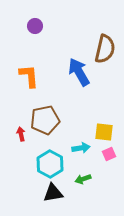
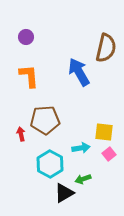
purple circle: moved 9 px left, 11 px down
brown semicircle: moved 1 px right, 1 px up
brown pentagon: rotated 8 degrees clockwise
pink square: rotated 16 degrees counterclockwise
black triangle: moved 11 px right; rotated 20 degrees counterclockwise
